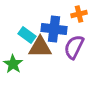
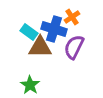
orange cross: moved 7 px left, 3 px down; rotated 21 degrees counterclockwise
blue cross: rotated 10 degrees clockwise
cyan rectangle: moved 2 px right, 3 px up
green star: moved 17 px right, 21 px down
